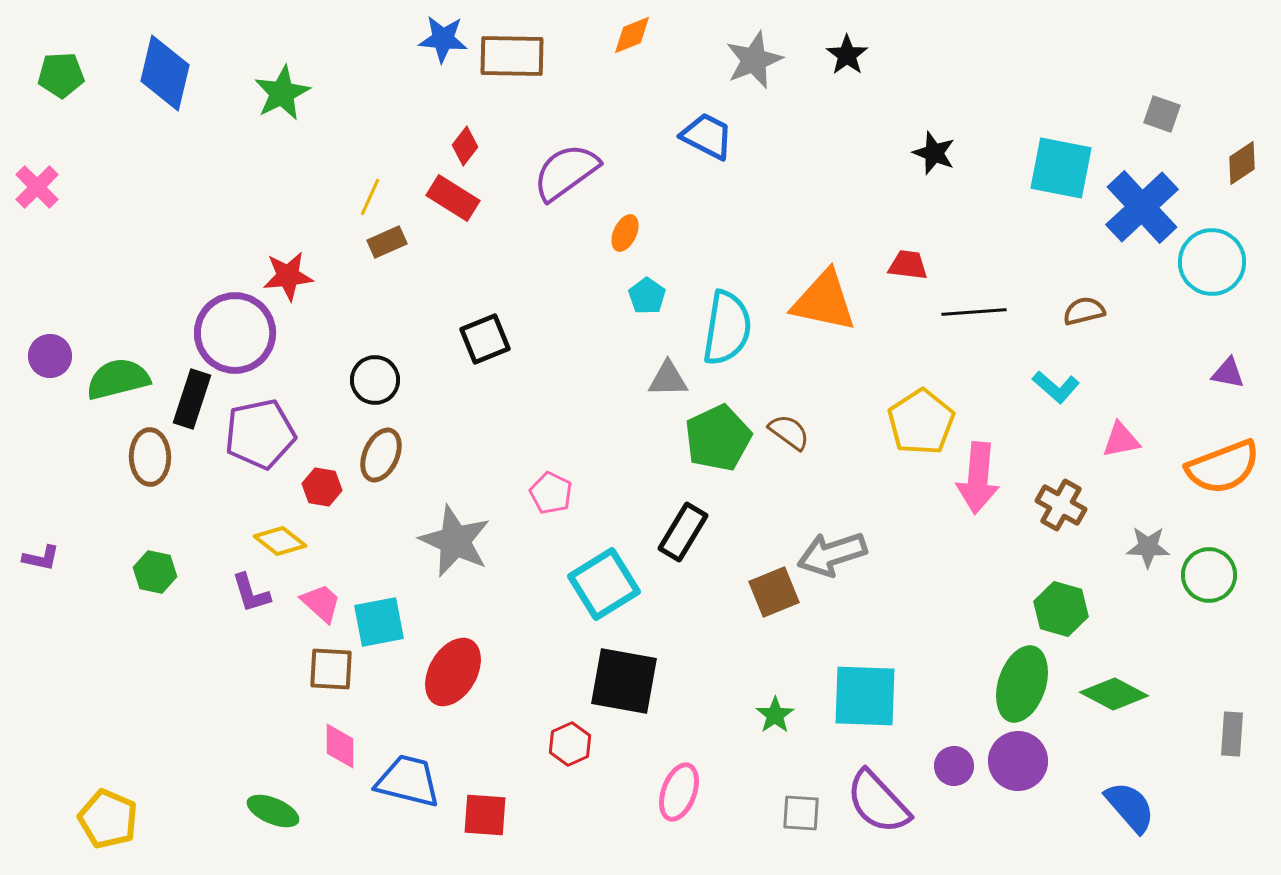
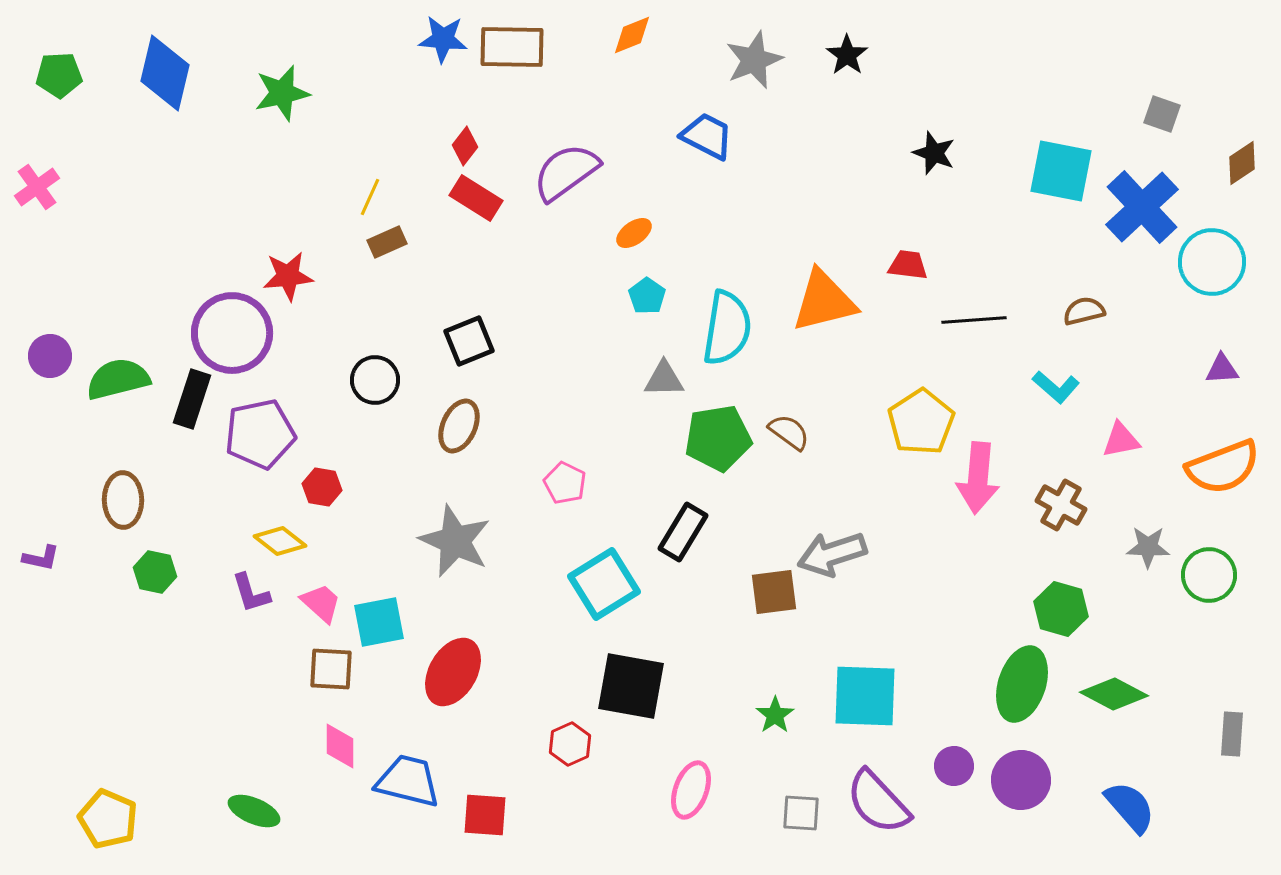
brown rectangle at (512, 56): moved 9 px up
green pentagon at (61, 75): moved 2 px left
green star at (282, 93): rotated 14 degrees clockwise
cyan square at (1061, 168): moved 3 px down
pink cross at (37, 187): rotated 9 degrees clockwise
red rectangle at (453, 198): moved 23 px right
orange ellipse at (625, 233): moved 9 px right; rotated 30 degrees clockwise
orange triangle at (824, 301): rotated 26 degrees counterclockwise
black line at (974, 312): moved 8 px down
purple circle at (235, 333): moved 3 px left
black square at (485, 339): moved 16 px left, 2 px down
purple triangle at (1228, 373): moved 6 px left, 4 px up; rotated 15 degrees counterclockwise
gray triangle at (668, 379): moved 4 px left
green pentagon at (718, 438): rotated 16 degrees clockwise
brown ellipse at (381, 455): moved 78 px right, 29 px up
brown ellipse at (150, 457): moved 27 px left, 43 px down
pink pentagon at (551, 493): moved 14 px right, 10 px up
brown square at (774, 592): rotated 15 degrees clockwise
black square at (624, 681): moved 7 px right, 5 px down
purple circle at (1018, 761): moved 3 px right, 19 px down
pink ellipse at (679, 792): moved 12 px right, 2 px up
green ellipse at (273, 811): moved 19 px left
